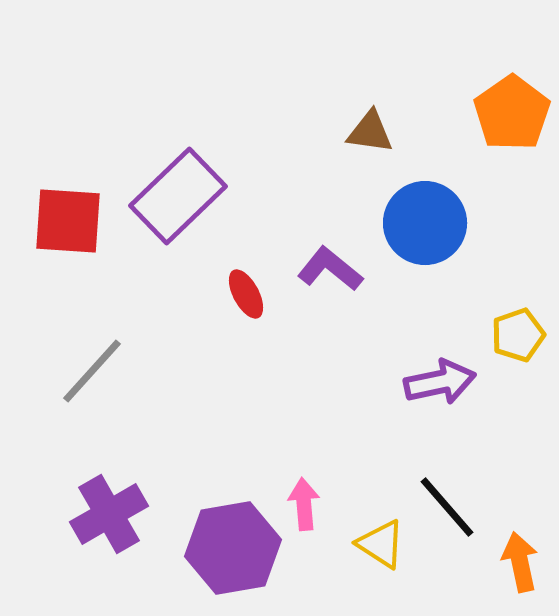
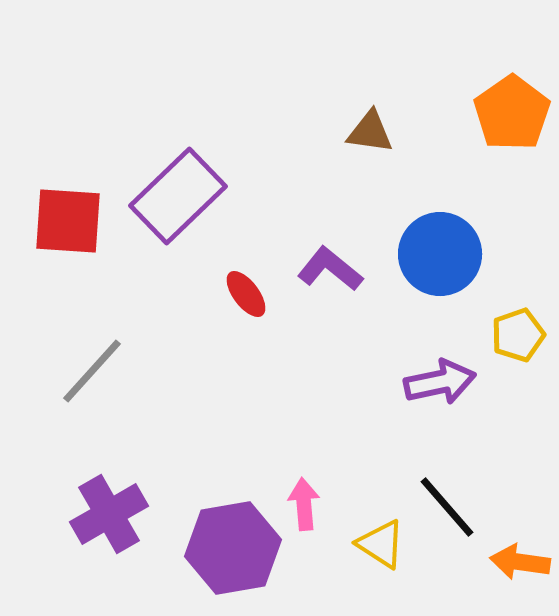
blue circle: moved 15 px right, 31 px down
red ellipse: rotated 9 degrees counterclockwise
orange arrow: rotated 70 degrees counterclockwise
